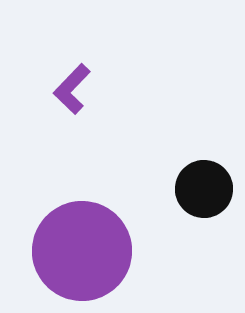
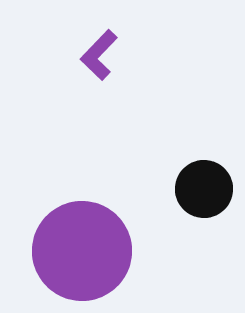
purple L-shape: moved 27 px right, 34 px up
